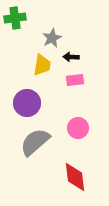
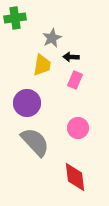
pink rectangle: rotated 60 degrees counterclockwise
gray semicircle: rotated 88 degrees clockwise
